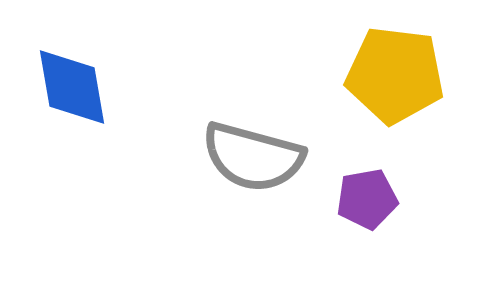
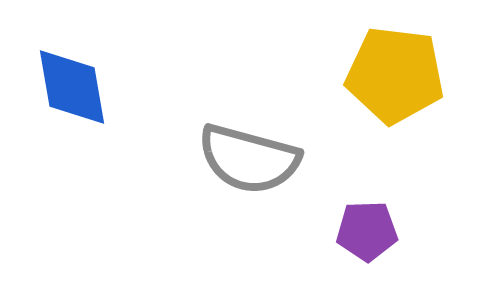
gray semicircle: moved 4 px left, 2 px down
purple pentagon: moved 32 px down; rotated 8 degrees clockwise
